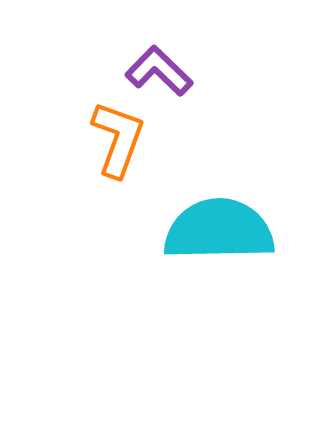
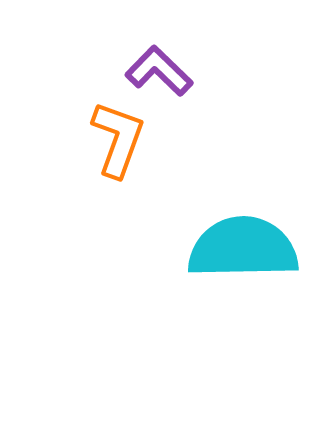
cyan semicircle: moved 24 px right, 18 px down
